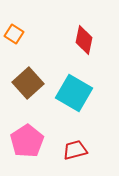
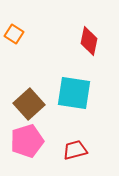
red diamond: moved 5 px right, 1 px down
brown square: moved 1 px right, 21 px down
cyan square: rotated 21 degrees counterclockwise
pink pentagon: rotated 16 degrees clockwise
